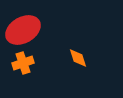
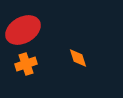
orange cross: moved 3 px right, 1 px down
